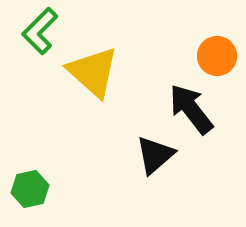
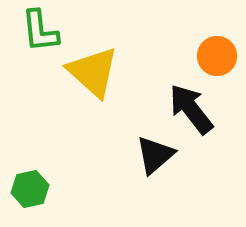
green L-shape: rotated 51 degrees counterclockwise
